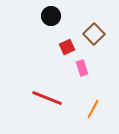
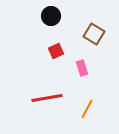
brown square: rotated 15 degrees counterclockwise
red square: moved 11 px left, 4 px down
red line: rotated 32 degrees counterclockwise
orange line: moved 6 px left
